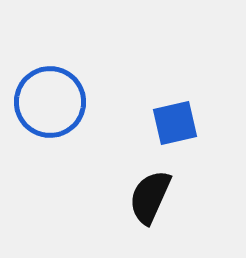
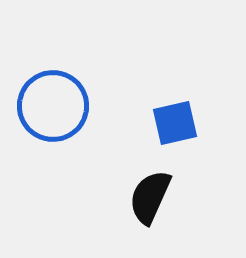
blue circle: moved 3 px right, 4 px down
